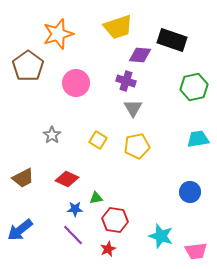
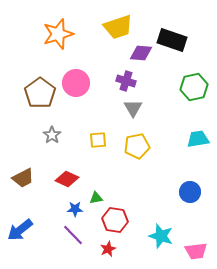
purple diamond: moved 1 px right, 2 px up
brown pentagon: moved 12 px right, 27 px down
yellow square: rotated 36 degrees counterclockwise
